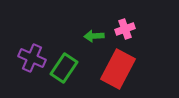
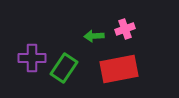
purple cross: rotated 24 degrees counterclockwise
red rectangle: moved 1 px right; rotated 51 degrees clockwise
